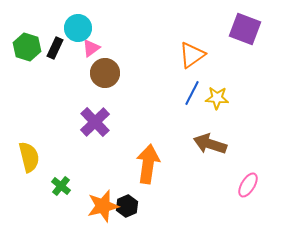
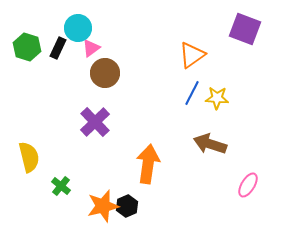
black rectangle: moved 3 px right
